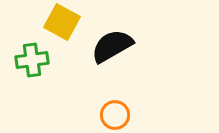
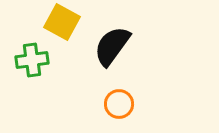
black semicircle: rotated 24 degrees counterclockwise
orange circle: moved 4 px right, 11 px up
